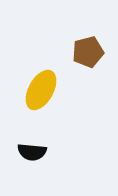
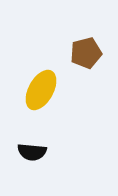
brown pentagon: moved 2 px left, 1 px down
